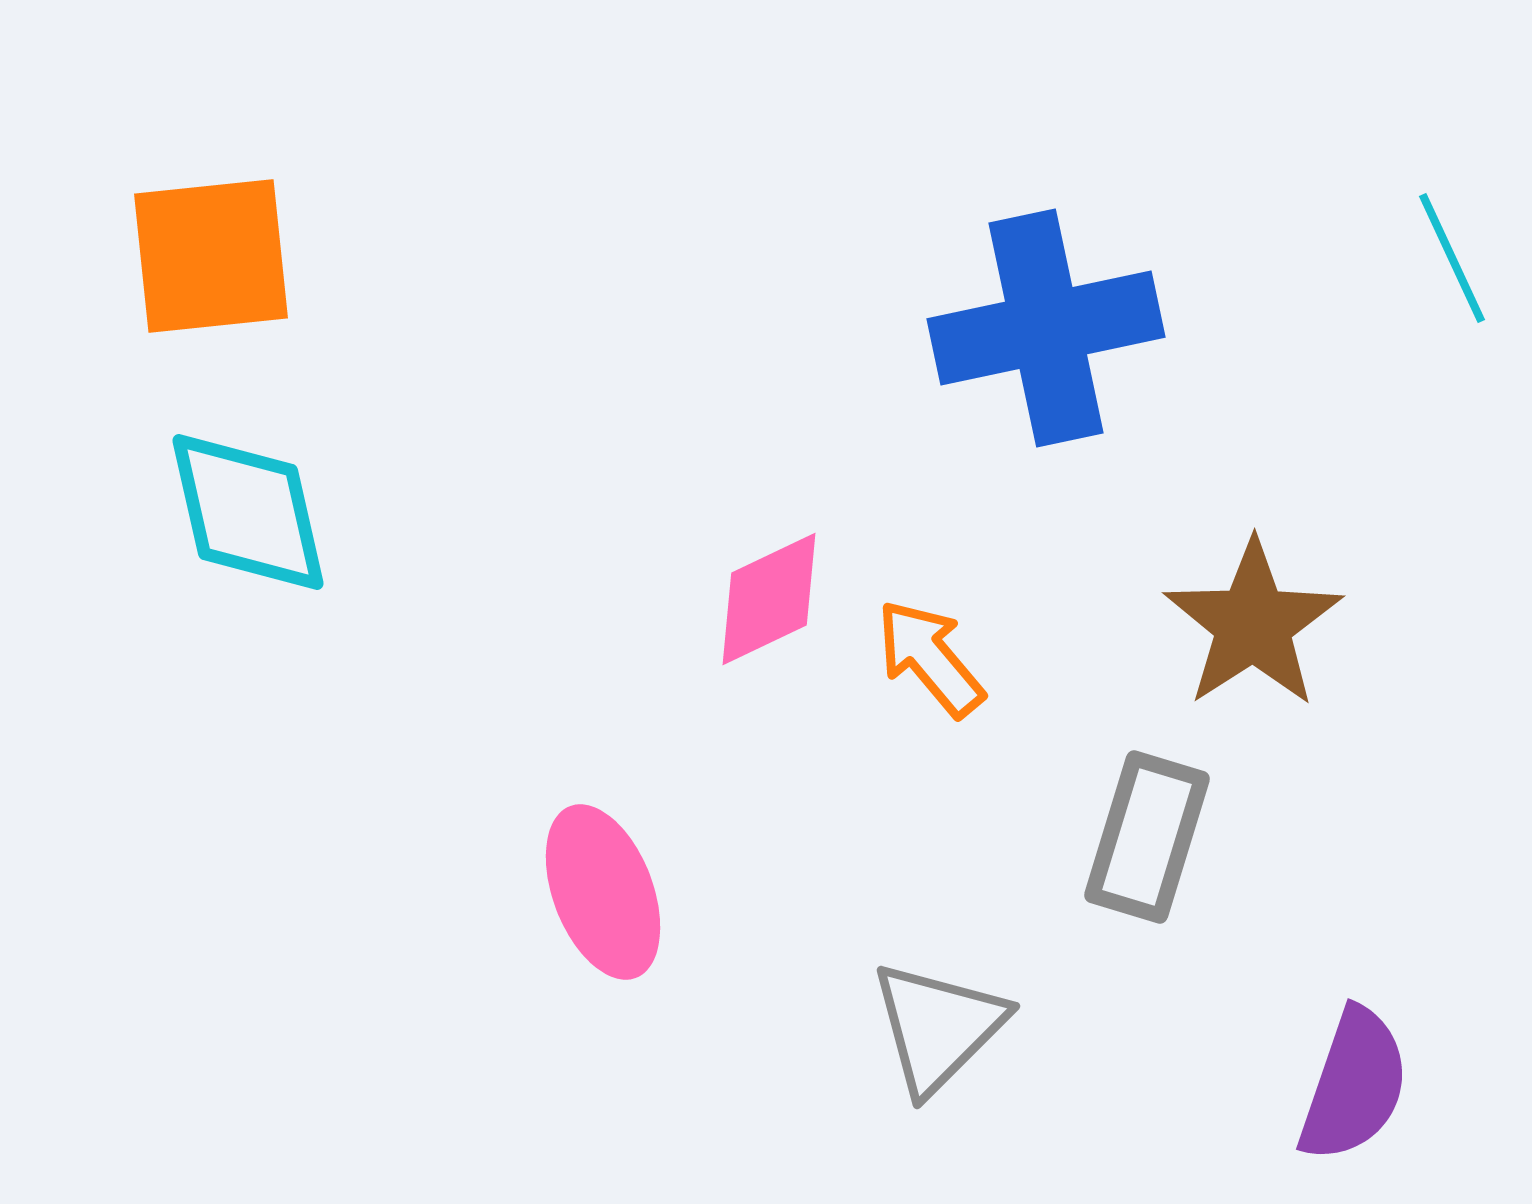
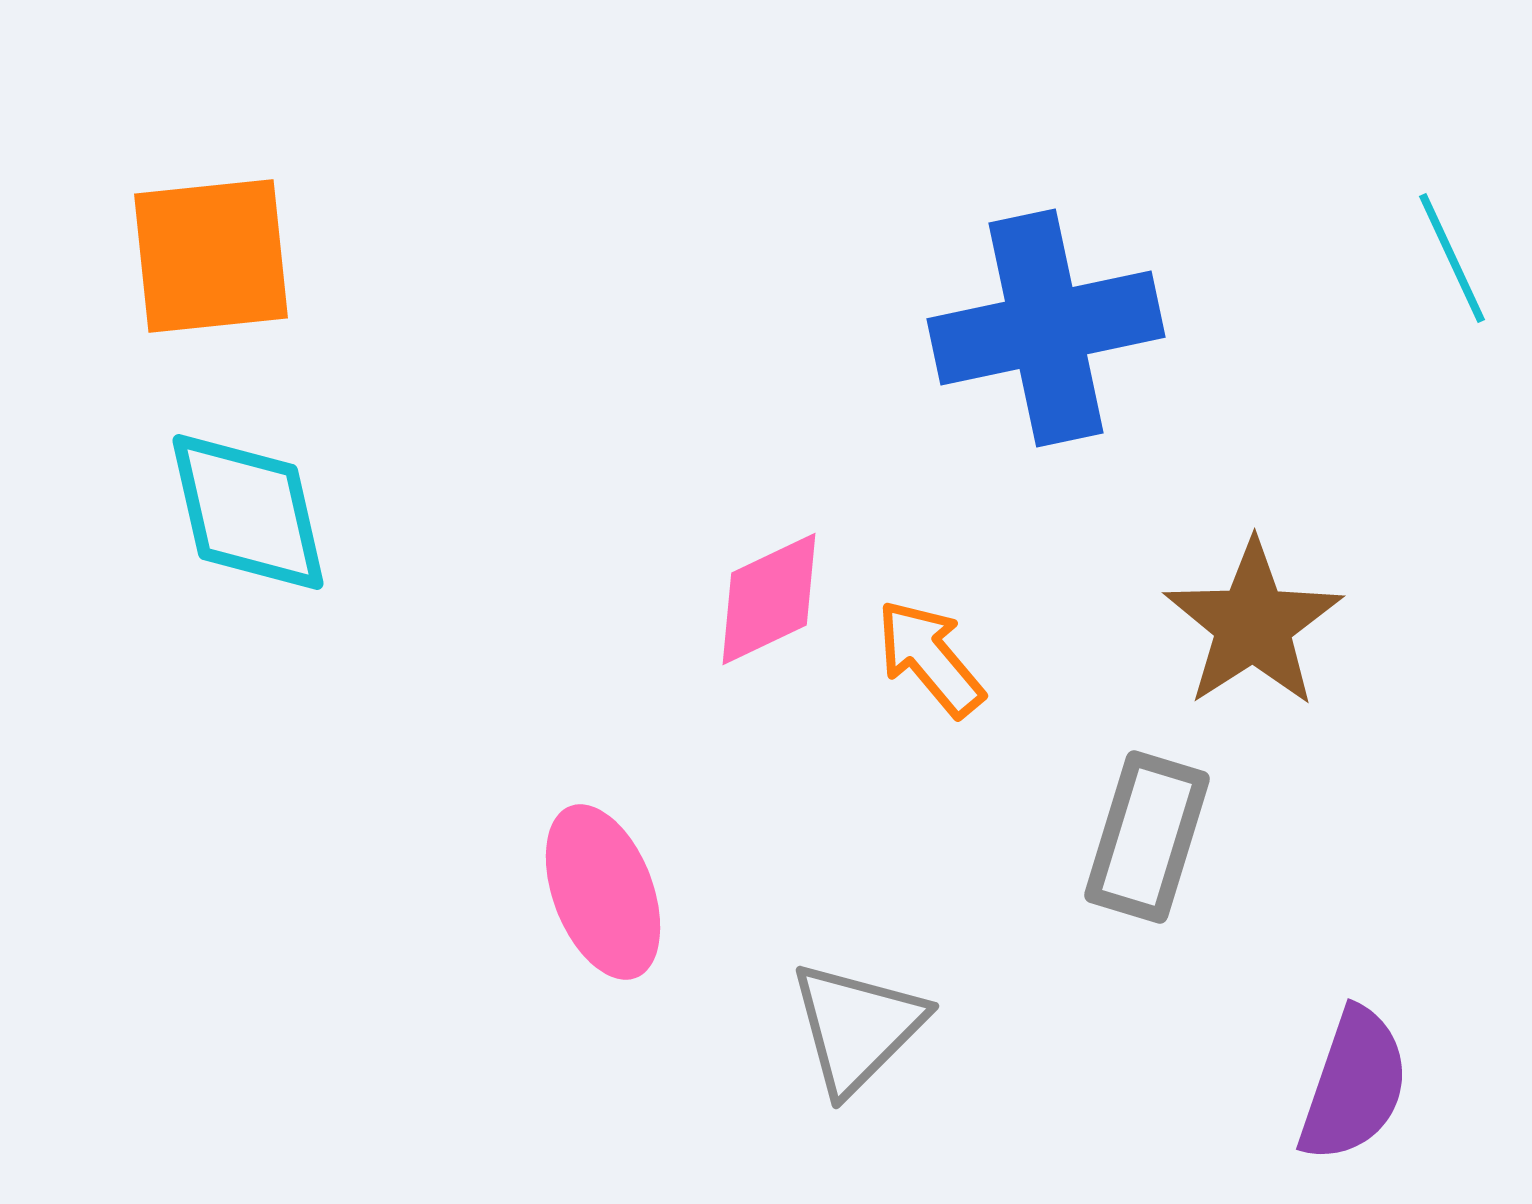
gray triangle: moved 81 px left
